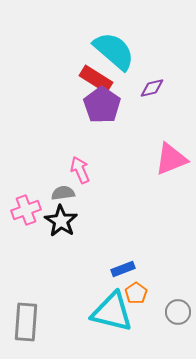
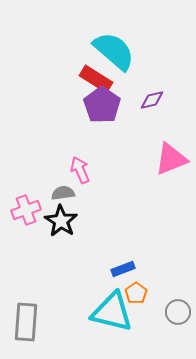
purple diamond: moved 12 px down
